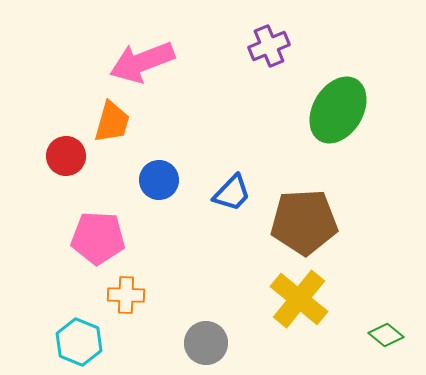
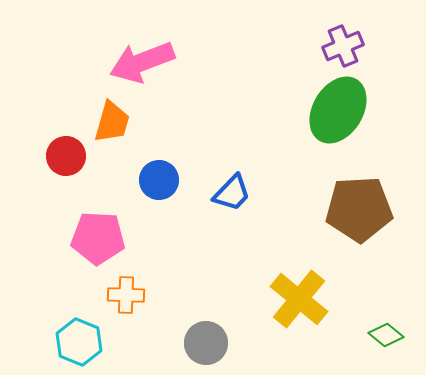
purple cross: moved 74 px right
brown pentagon: moved 55 px right, 13 px up
